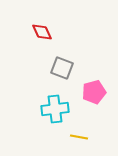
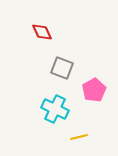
pink pentagon: moved 2 px up; rotated 15 degrees counterclockwise
cyan cross: rotated 32 degrees clockwise
yellow line: rotated 24 degrees counterclockwise
